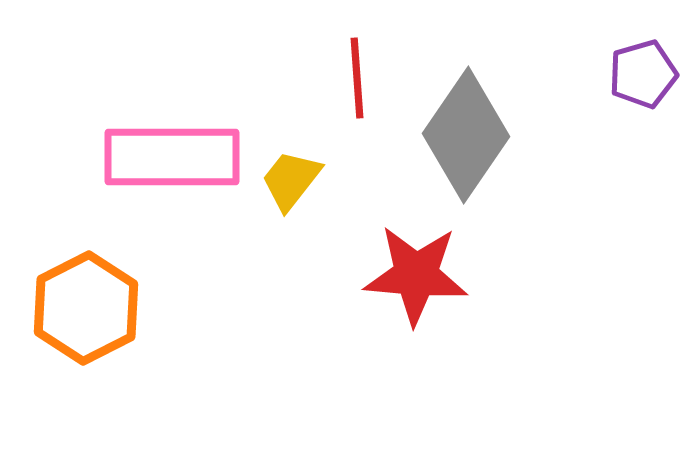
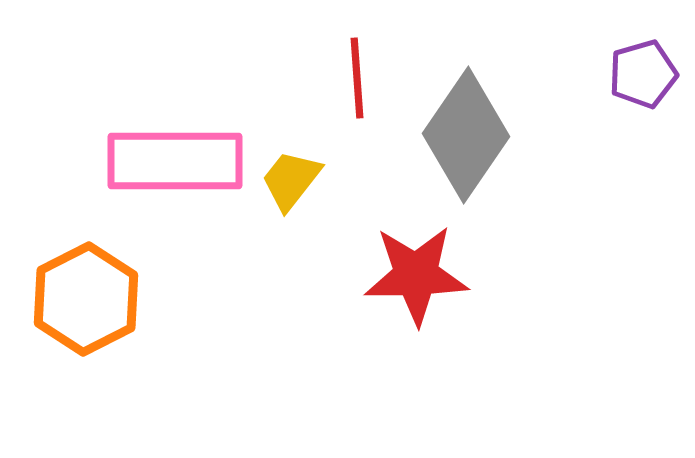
pink rectangle: moved 3 px right, 4 px down
red star: rotated 6 degrees counterclockwise
orange hexagon: moved 9 px up
